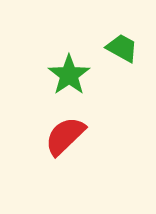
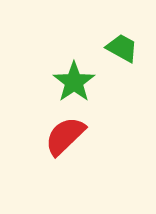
green star: moved 5 px right, 7 px down
